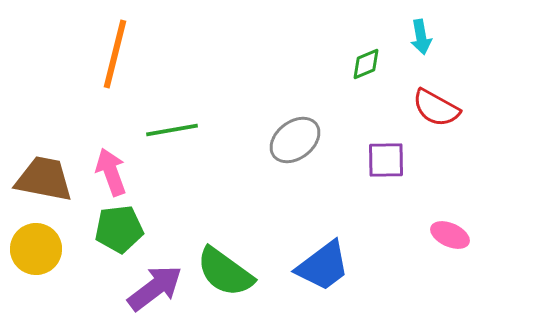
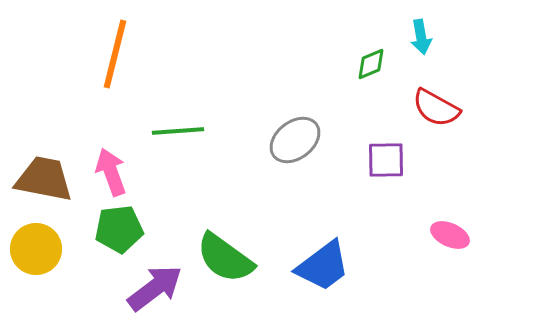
green diamond: moved 5 px right
green line: moved 6 px right, 1 px down; rotated 6 degrees clockwise
green semicircle: moved 14 px up
